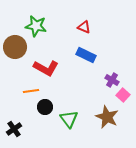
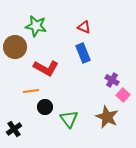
blue rectangle: moved 3 px left, 2 px up; rotated 42 degrees clockwise
